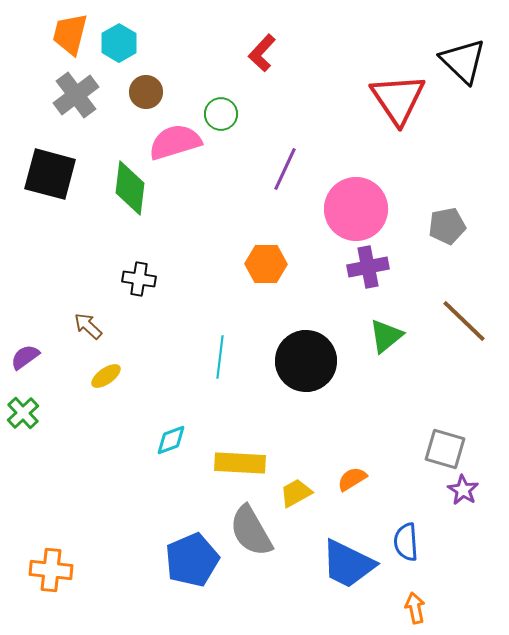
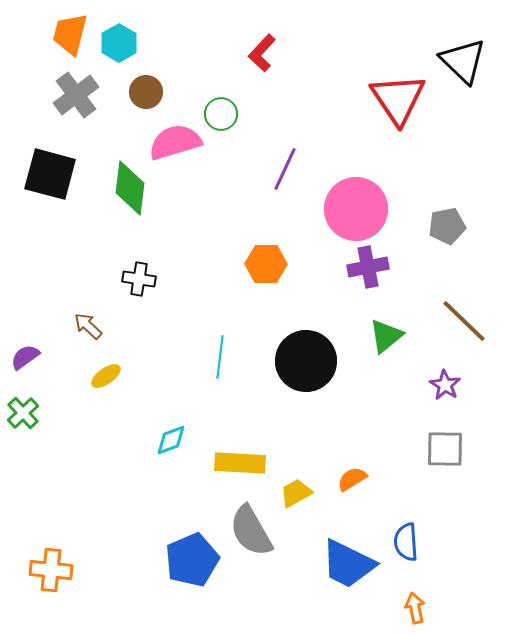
gray square: rotated 15 degrees counterclockwise
purple star: moved 18 px left, 105 px up
